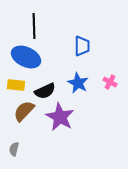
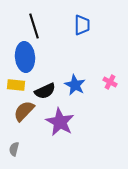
black line: rotated 15 degrees counterclockwise
blue trapezoid: moved 21 px up
blue ellipse: moved 1 px left; rotated 60 degrees clockwise
blue star: moved 3 px left, 2 px down
purple star: moved 5 px down
